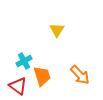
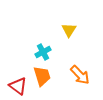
yellow triangle: moved 12 px right
cyan cross: moved 19 px right, 9 px up
